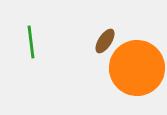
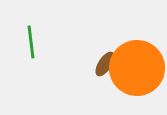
brown ellipse: moved 23 px down
